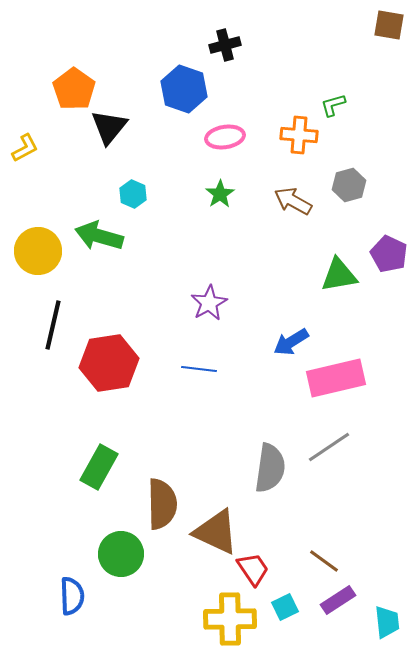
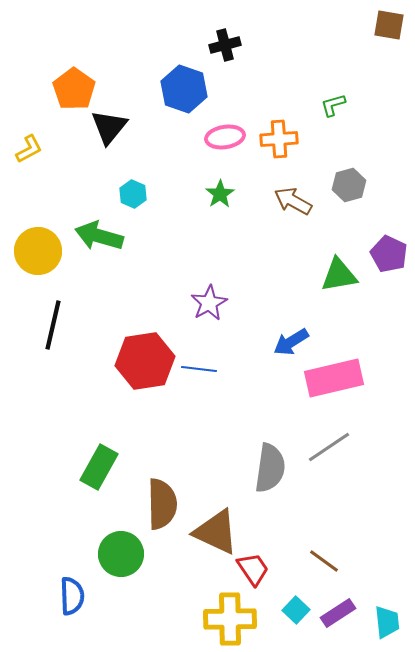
orange cross: moved 20 px left, 4 px down; rotated 9 degrees counterclockwise
yellow L-shape: moved 4 px right, 1 px down
red hexagon: moved 36 px right, 2 px up
pink rectangle: moved 2 px left
purple rectangle: moved 13 px down
cyan square: moved 11 px right, 3 px down; rotated 20 degrees counterclockwise
